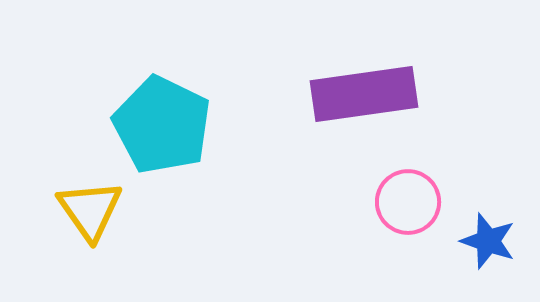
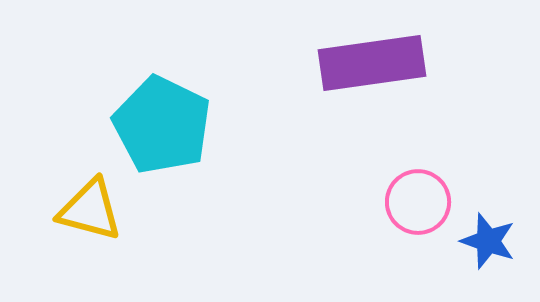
purple rectangle: moved 8 px right, 31 px up
pink circle: moved 10 px right
yellow triangle: rotated 40 degrees counterclockwise
